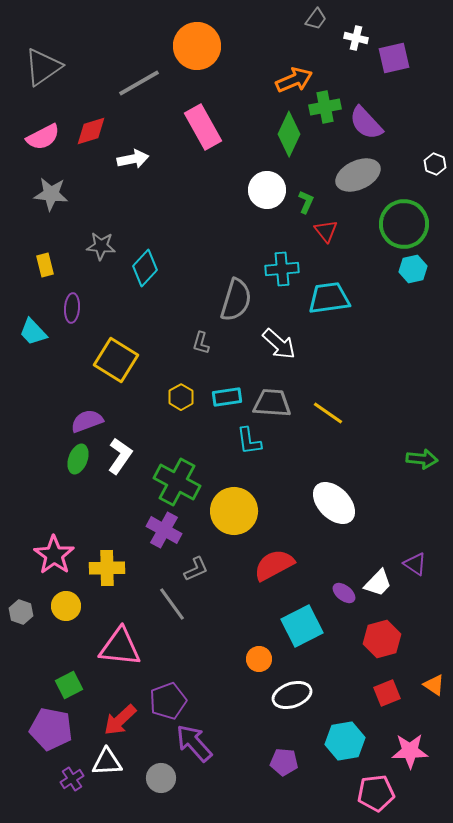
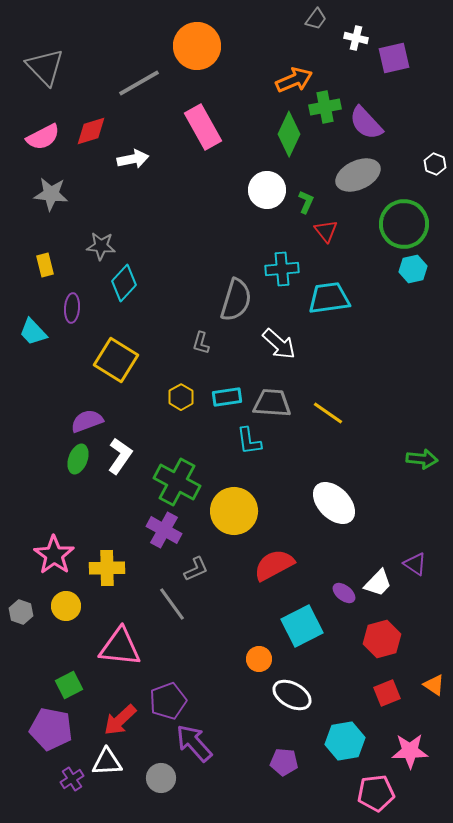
gray triangle at (43, 67): moved 2 px right; rotated 39 degrees counterclockwise
cyan diamond at (145, 268): moved 21 px left, 15 px down
white ellipse at (292, 695): rotated 48 degrees clockwise
